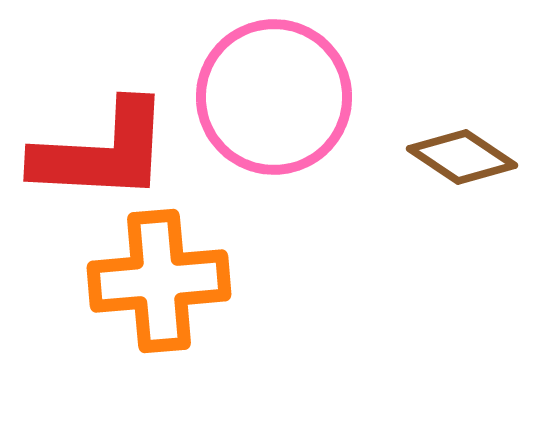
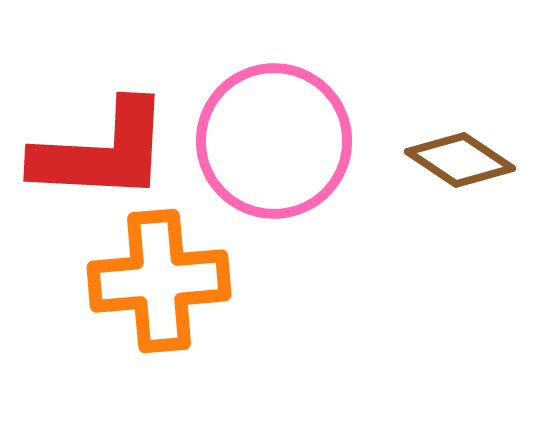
pink circle: moved 44 px down
brown diamond: moved 2 px left, 3 px down
